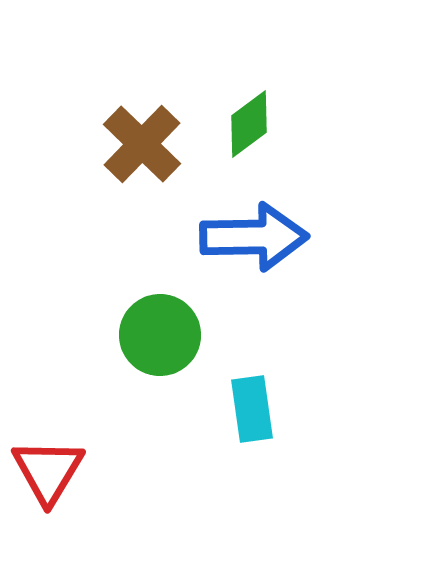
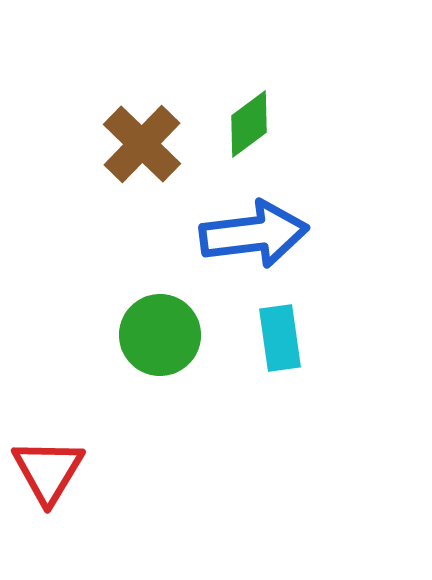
blue arrow: moved 3 px up; rotated 6 degrees counterclockwise
cyan rectangle: moved 28 px right, 71 px up
